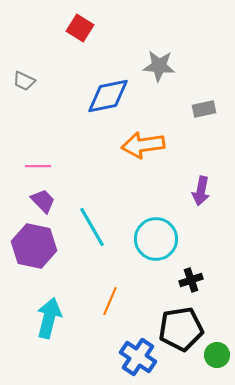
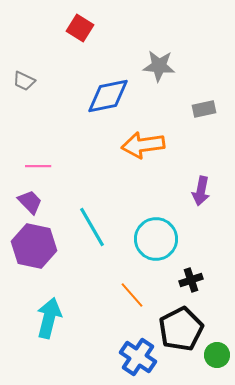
purple trapezoid: moved 13 px left, 1 px down
orange line: moved 22 px right, 6 px up; rotated 64 degrees counterclockwise
black pentagon: rotated 18 degrees counterclockwise
